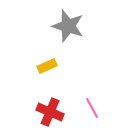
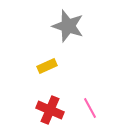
pink line: moved 2 px left
red cross: moved 2 px up
